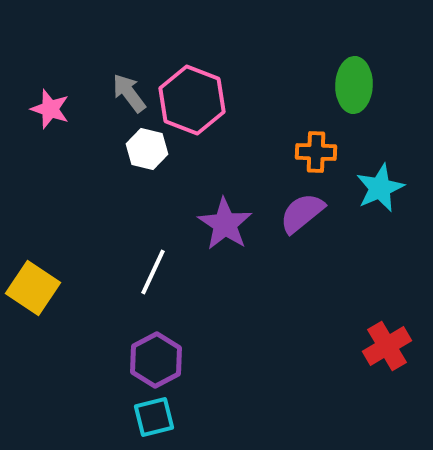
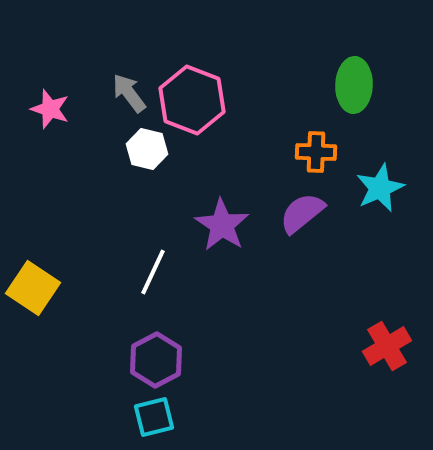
purple star: moved 3 px left, 1 px down
